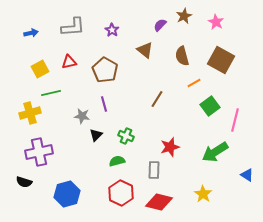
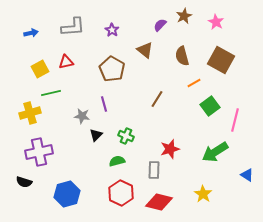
red triangle: moved 3 px left
brown pentagon: moved 7 px right, 1 px up
red star: moved 2 px down
